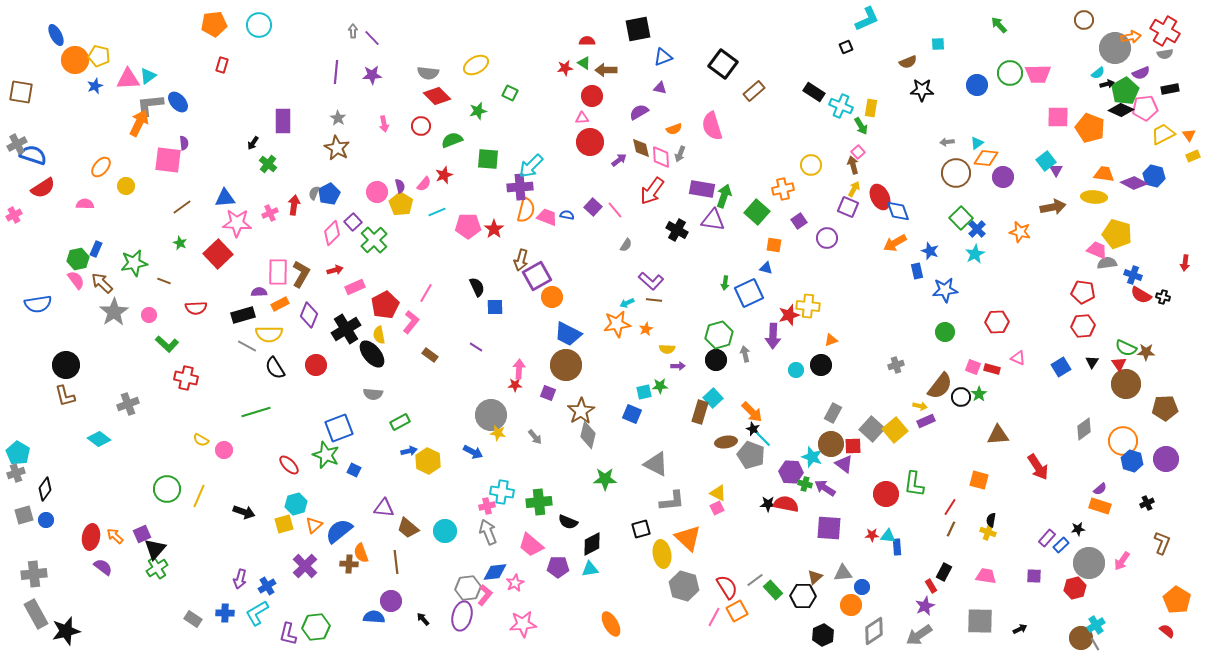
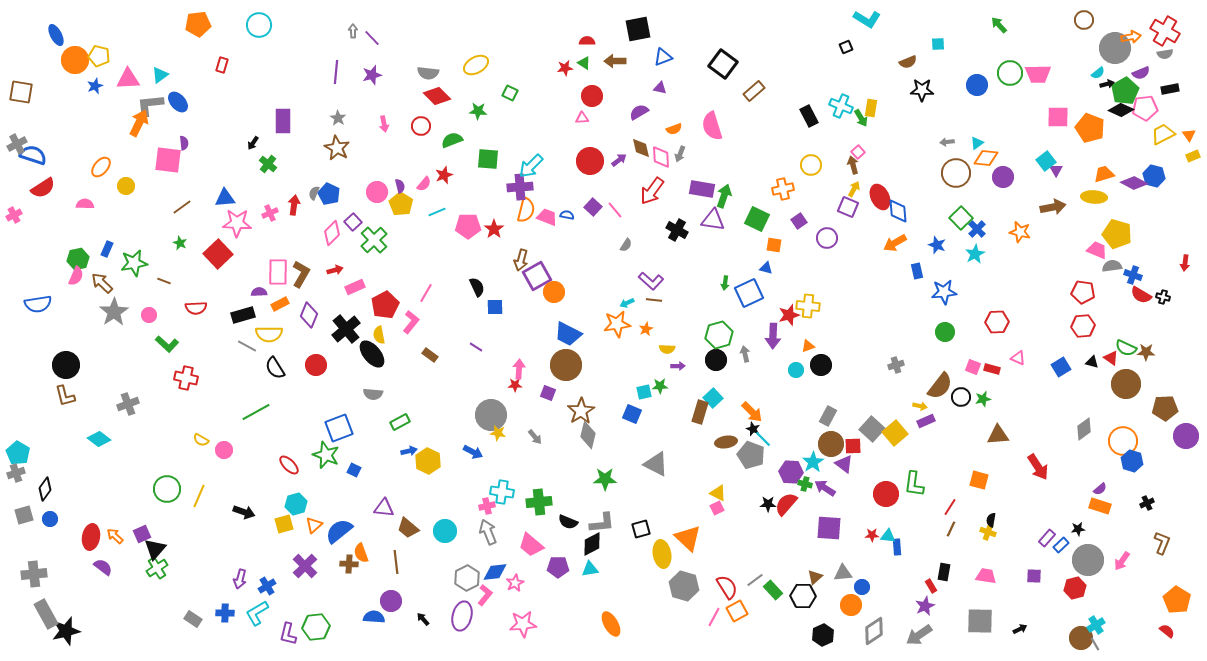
cyan L-shape at (867, 19): rotated 56 degrees clockwise
orange pentagon at (214, 24): moved 16 px left
brown arrow at (606, 70): moved 9 px right, 9 px up
purple star at (372, 75): rotated 12 degrees counterclockwise
cyan triangle at (148, 76): moved 12 px right, 1 px up
black rectangle at (814, 92): moved 5 px left, 24 px down; rotated 30 degrees clockwise
green star at (478, 111): rotated 18 degrees clockwise
green arrow at (861, 126): moved 8 px up
red circle at (590, 142): moved 19 px down
orange trapezoid at (1104, 174): rotated 25 degrees counterclockwise
blue pentagon at (329, 194): rotated 20 degrees counterclockwise
blue diamond at (898, 211): rotated 15 degrees clockwise
green square at (757, 212): moved 7 px down; rotated 15 degrees counterclockwise
blue rectangle at (96, 249): moved 11 px right
blue star at (930, 251): moved 7 px right, 6 px up
gray semicircle at (1107, 263): moved 5 px right, 3 px down
pink semicircle at (76, 280): moved 4 px up; rotated 60 degrees clockwise
blue star at (945, 290): moved 1 px left, 2 px down
orange circle at (552, 297): moved 2 px right, 5 px up
black cross at (346, 329): rotated 8 degrees counterclockwise
orange triangle at (831, 340): moved 23 px left, 6 px down
black triangle at (1092, 362): rotated 48 degrees counterclockwise
red triangle at (1119, 364): moved 8 px left, 6 px up; rotated 21 degrees counterclockwise
green star at (979, 394): moved 4 px right, 5 px down; rotated 21 degrees clockwise
green line at (256, 412): rotated 12 degrees counterclockwise
gray rectangle at (833, 413): moved 5 px left, 3 px down
yellow square at (895, 430): moved 3 px down
cyan star at (812, 457): moved 1 px right, 5 px down; rotated 20 degrees clockwise
purple circle at (1166, 459): moved 20 px right, 23 px up
gray L-shape at (672, 501): moved 70 px left, 22 px down
red semicircle at (786, 504): rotated 60 degrees counterclockwise
blue circle at (46, 520): moved 4 px right, 1 px up
gray circle at (1089, 563): moved 1 px left, 3 px up
black rectangle at (944, 572): rotated 18 degrees counterclockwise
gray hexagon at (468, 588): moved 1 px left, 10 px up; rotated 20 degrees counterclockwise
gray rectangle at (36, 614): moved 10 px right
